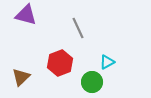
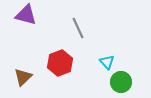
cyan triangle: rotated 42 degrees counterclockwise
brown triangle: moved 2 px right
green circle: moved 29 px right
